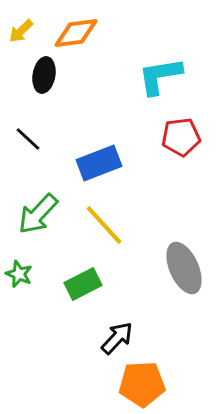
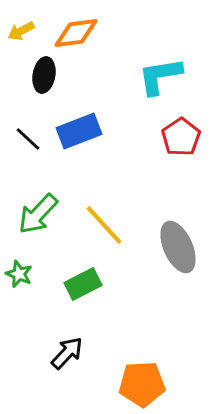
yellow arrow: rotated 16 degrees clockwise
red pentagon: rotated 27 degrees counterclockwise
blue rectangle: moved 20 px left, 32 px up
gray ellipse: moved 6 px left, 21 px up
black arrow: moved 50 px left, 15 px down
